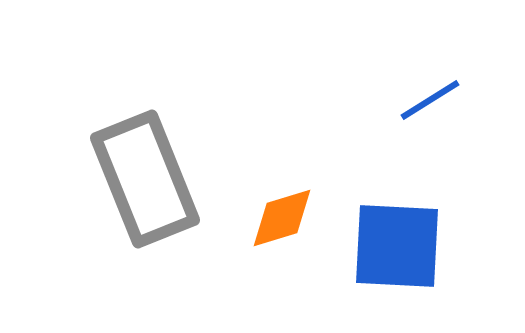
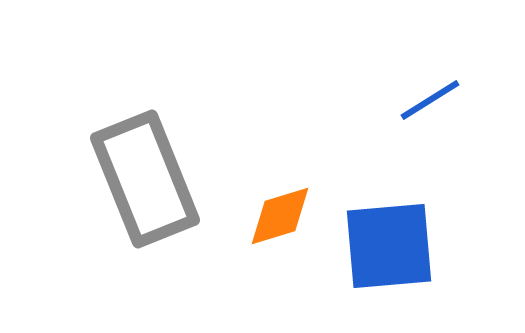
orange diamond: moved 2 px left, 2 px up
blue square: moved 8 px left; rotated 8 degrees counterclockwise
